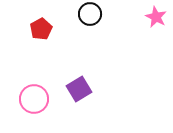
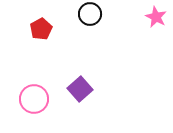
purple square: moved 1 px right; rotated 10 degrees counterclockwise
